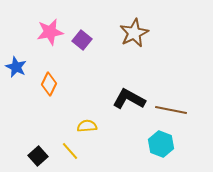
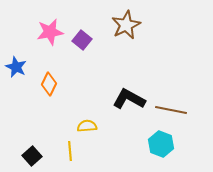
brown star: moved 8 px left, 8 px up
yellow line: rotated 36 degrees clockwise
black square: moved 6 px left
